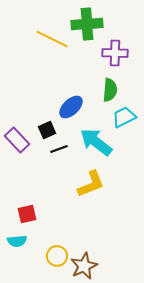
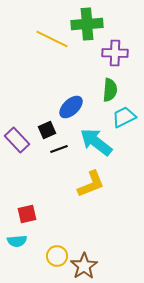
brown star: rotated 8 degrees counterclockwise
